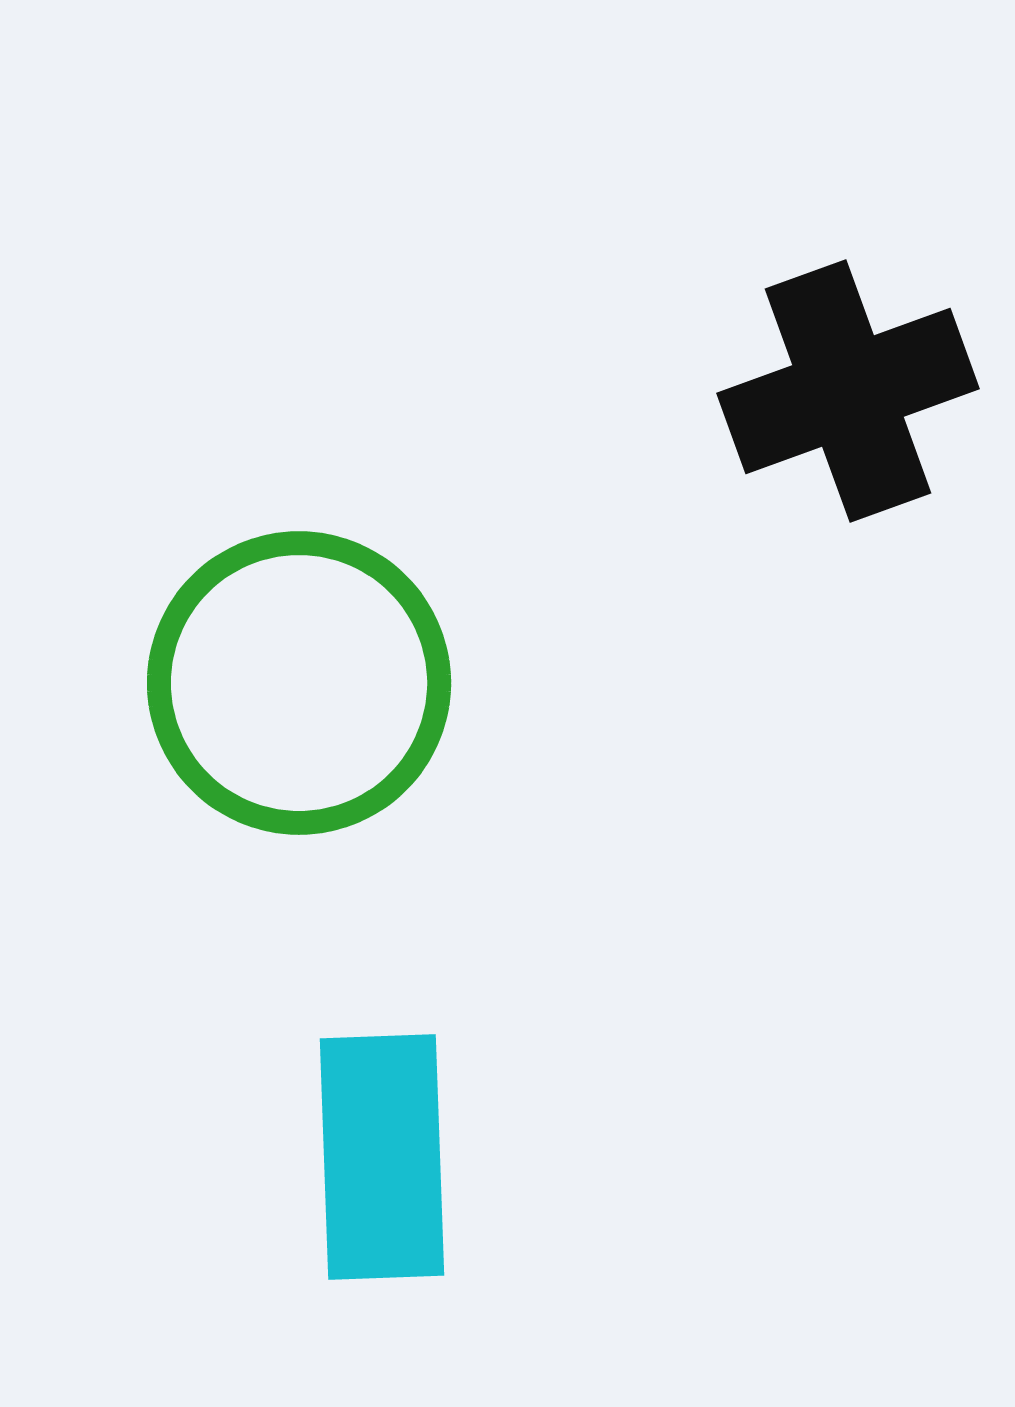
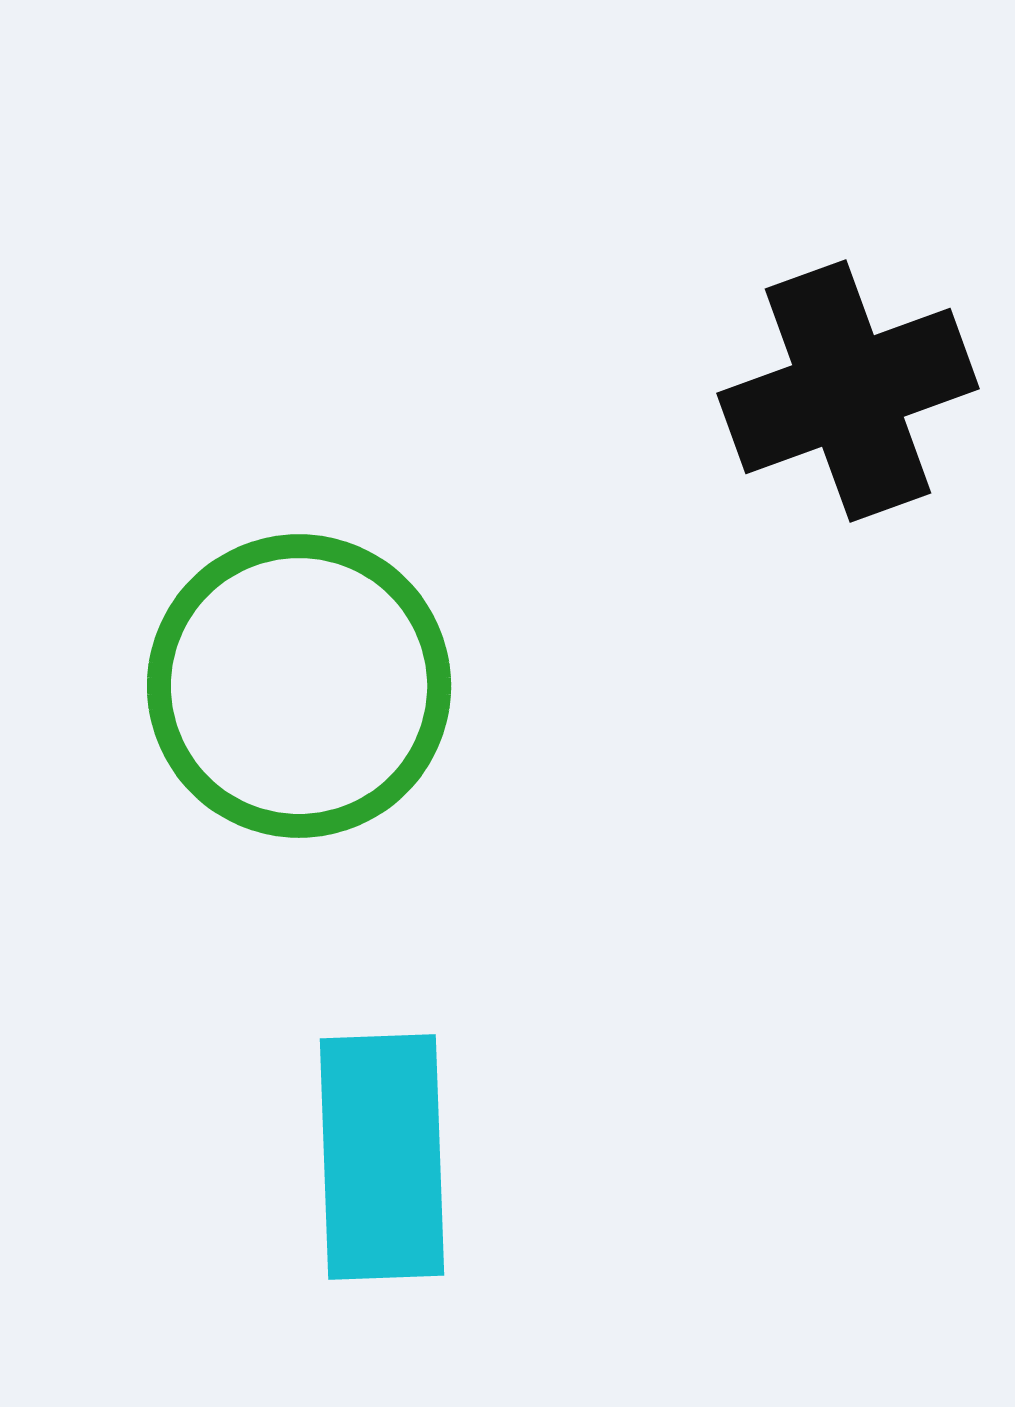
green circle: moved 3 px down
